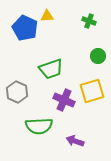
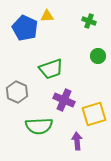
yellow square: moved 2 px right, 23 px down
purple arrow: moved 2 px right; rotated 66 degrees clockwise
